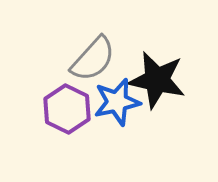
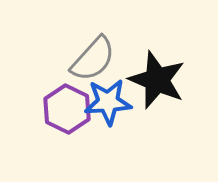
black star: rotated 10 degrees clockwise
blue star: moved 9 px left; rotated 9 degrees clockwise
